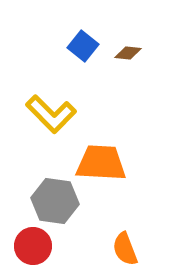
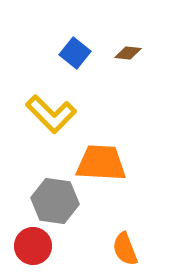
blue square: moved 8 px left, 7 px down
